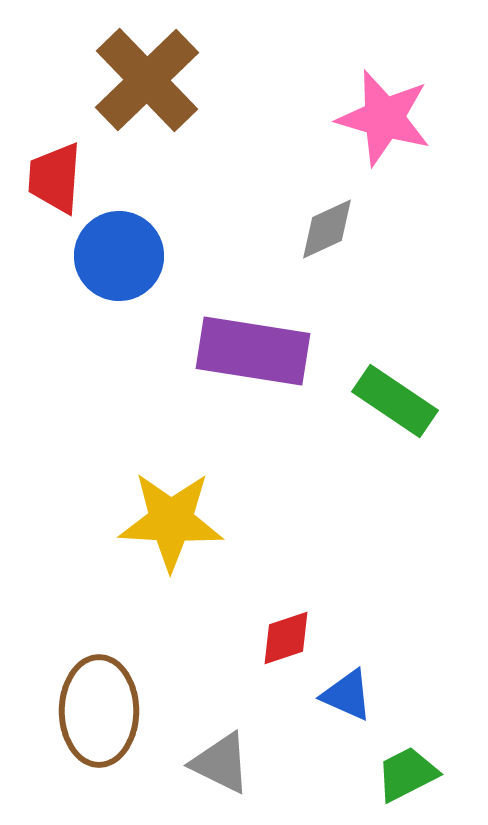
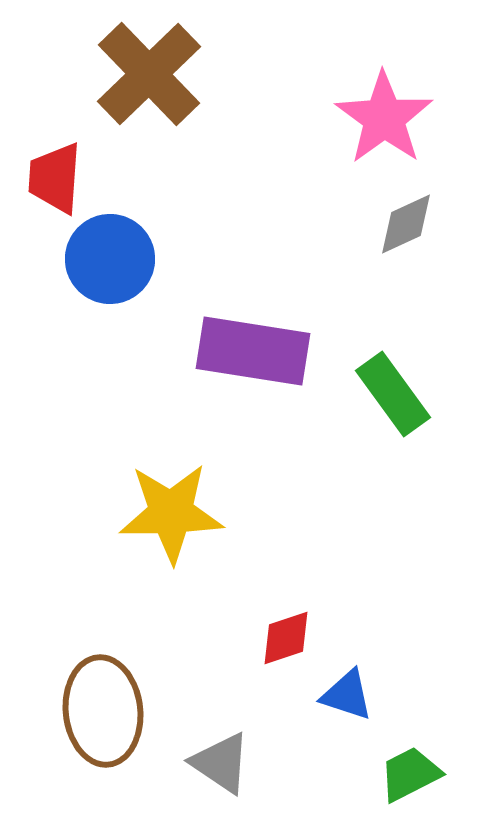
brown cross: moved 2 px right, 6 px up
pink star: rotated 20 degrees clockwise
gray diamond: moved 79 px right, 5 px up
blue circle: moved 9 px left, 3 px down
green rectangle: moved 2 px left, 7 px up; rotated 20 degrees clockwise
yellow star: moved 8 px up; rotated 4 degrees counterclockwise
blue triangle: rotated 6 degrees counterclockwise
brown ellipse: moved 4 px right; rotated 6 degrees counterclockwise
gray triangle: rotated 8 degrees clockwise
green trapezoid: moved 3 px right
